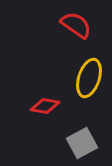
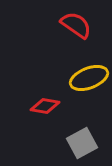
yellow ellipse: rotated 51 degrees clockwise
